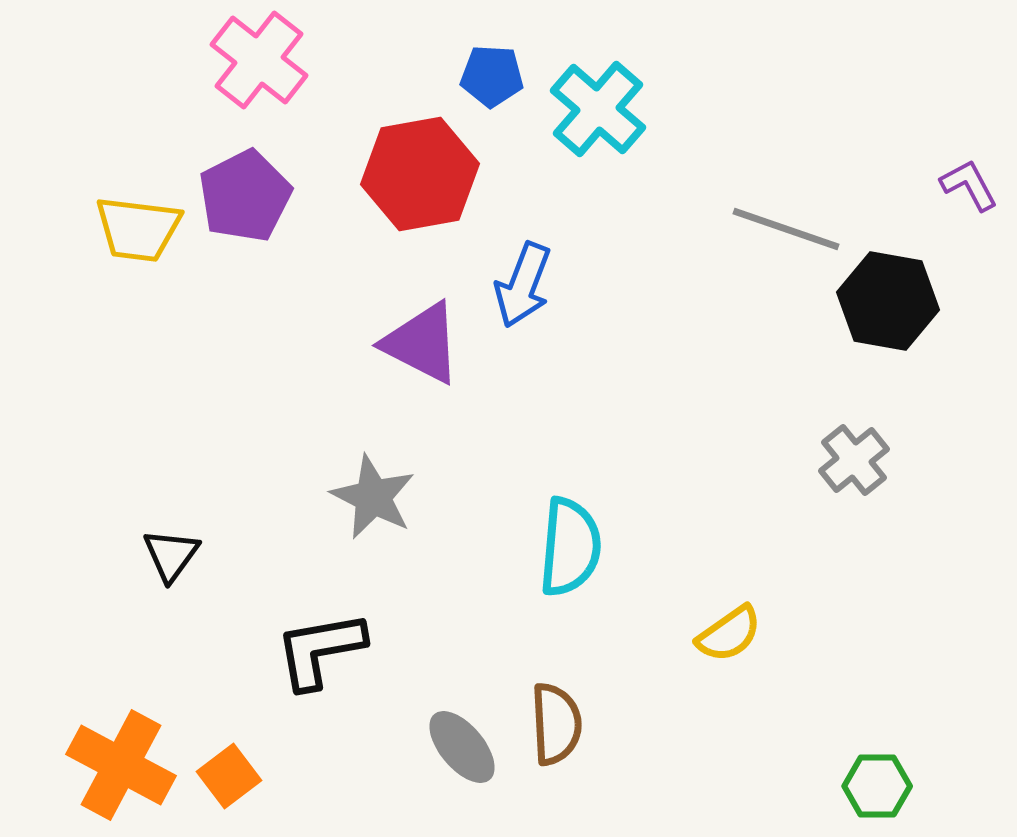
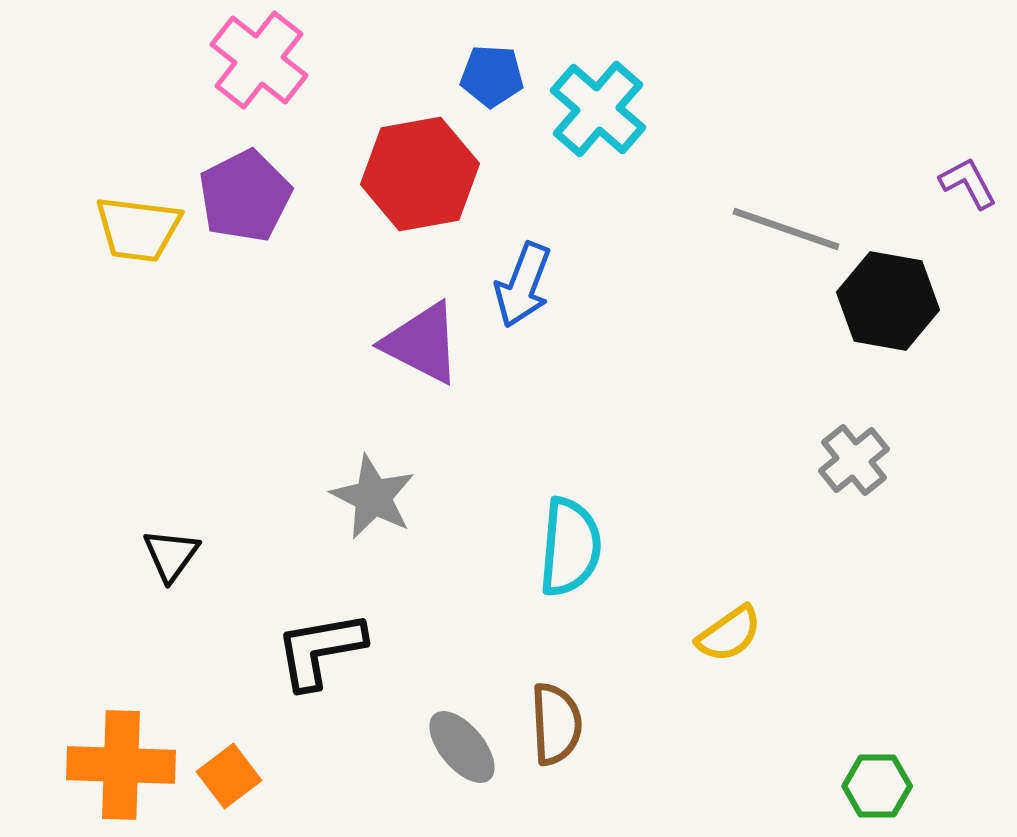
purple L-shape: moved 1 px left, 2 px up
orange cross: rotated 26 degrees counterclockwise
